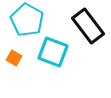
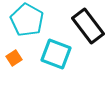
cyan square: moved 3 px right, 2 px down
orange square: rotated 28 degrees clockwise
